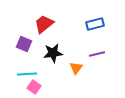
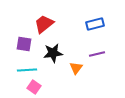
purple square: rotated 14 degrees counterclockwise
cyan line: moved 4 px up
